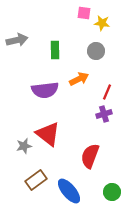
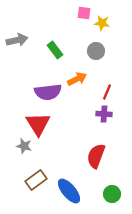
green rectangle: rotated 36 degrees counterclockwise
orange arrow: moved 2 px left
purple semicircle: moved 3 px right, 2 px down
purple cross: rotated 21 degrees clockwise
red triangle: moved 10 px left, 10 px up; rotated 20 degrees clockwise
gray star: rotated 28 degrees clockwise
red semicircle: moved 6 px right
green circle: moved 2 px down
